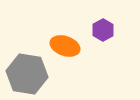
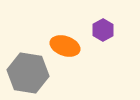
gray hexagon: moved 1 px right, 1 px up
